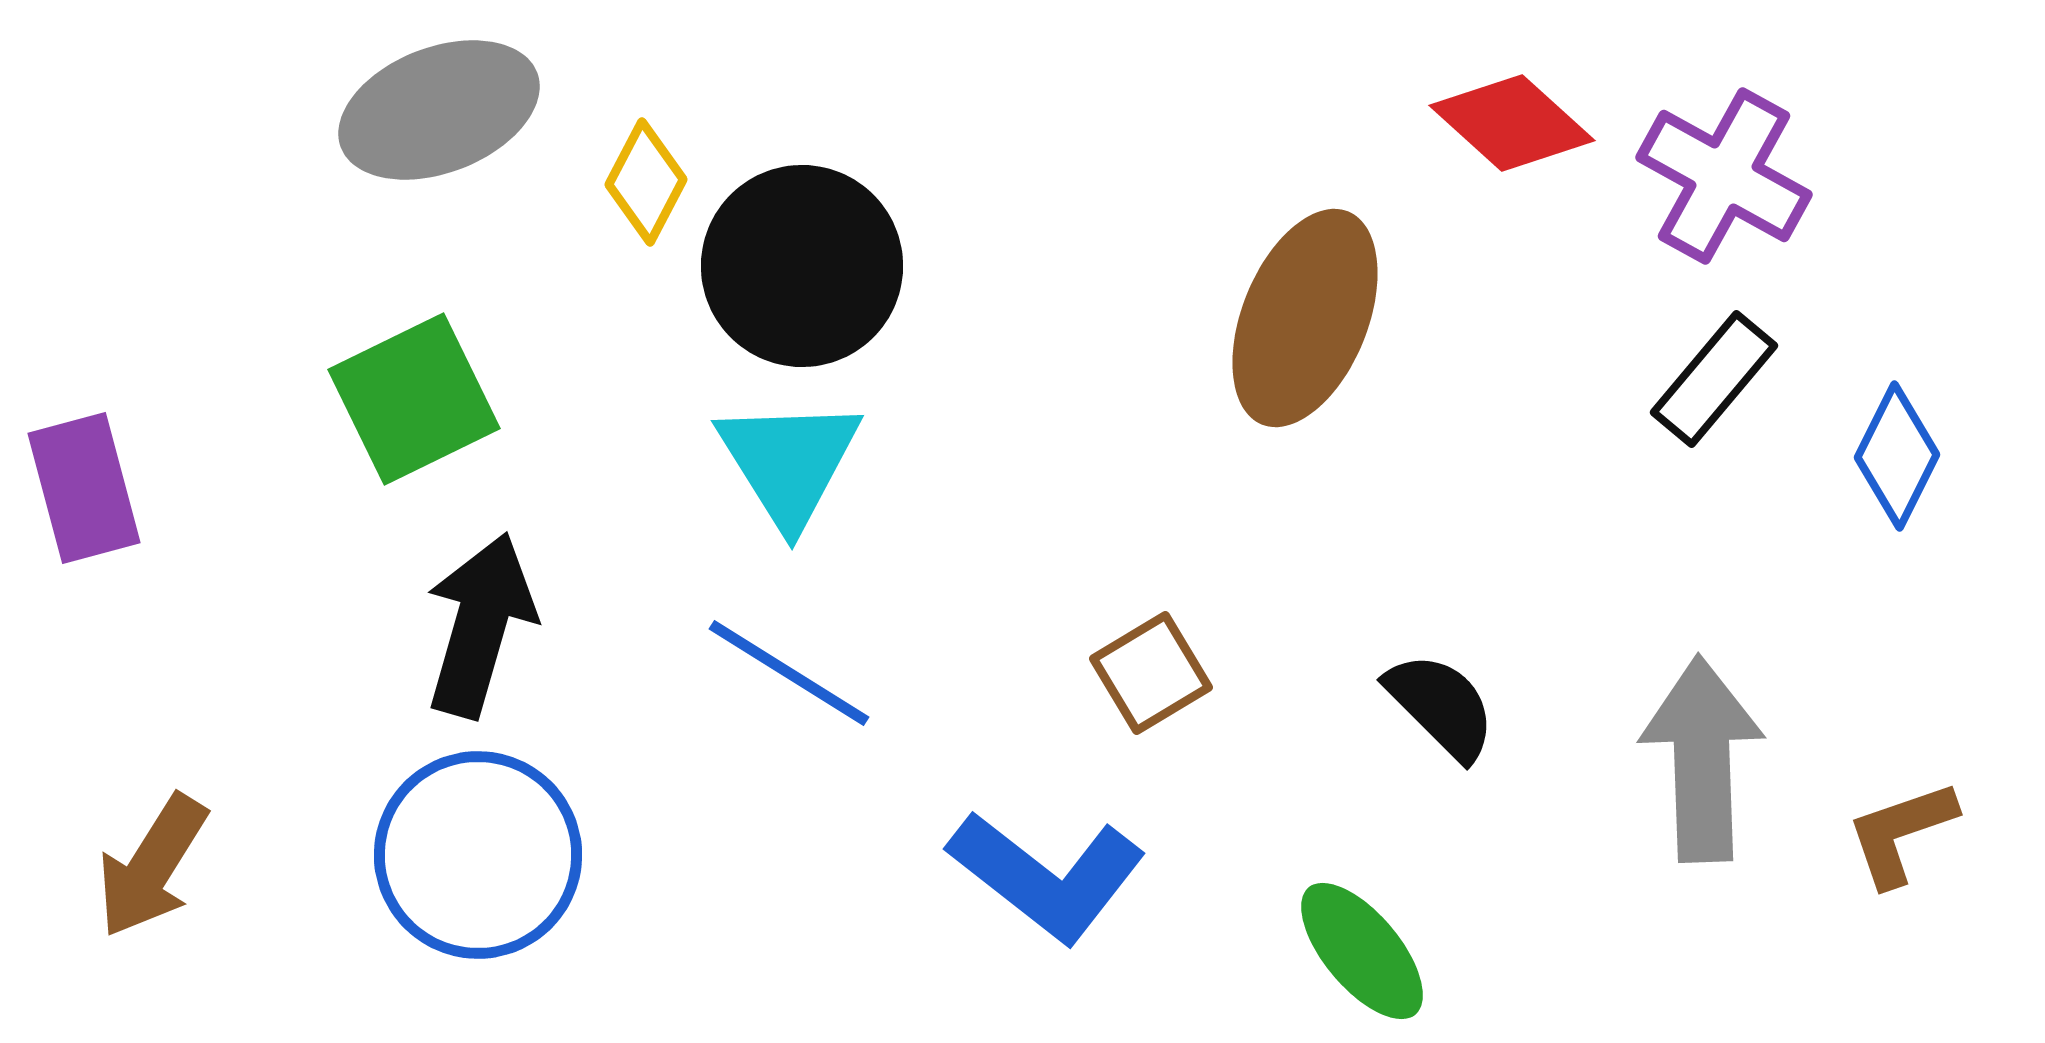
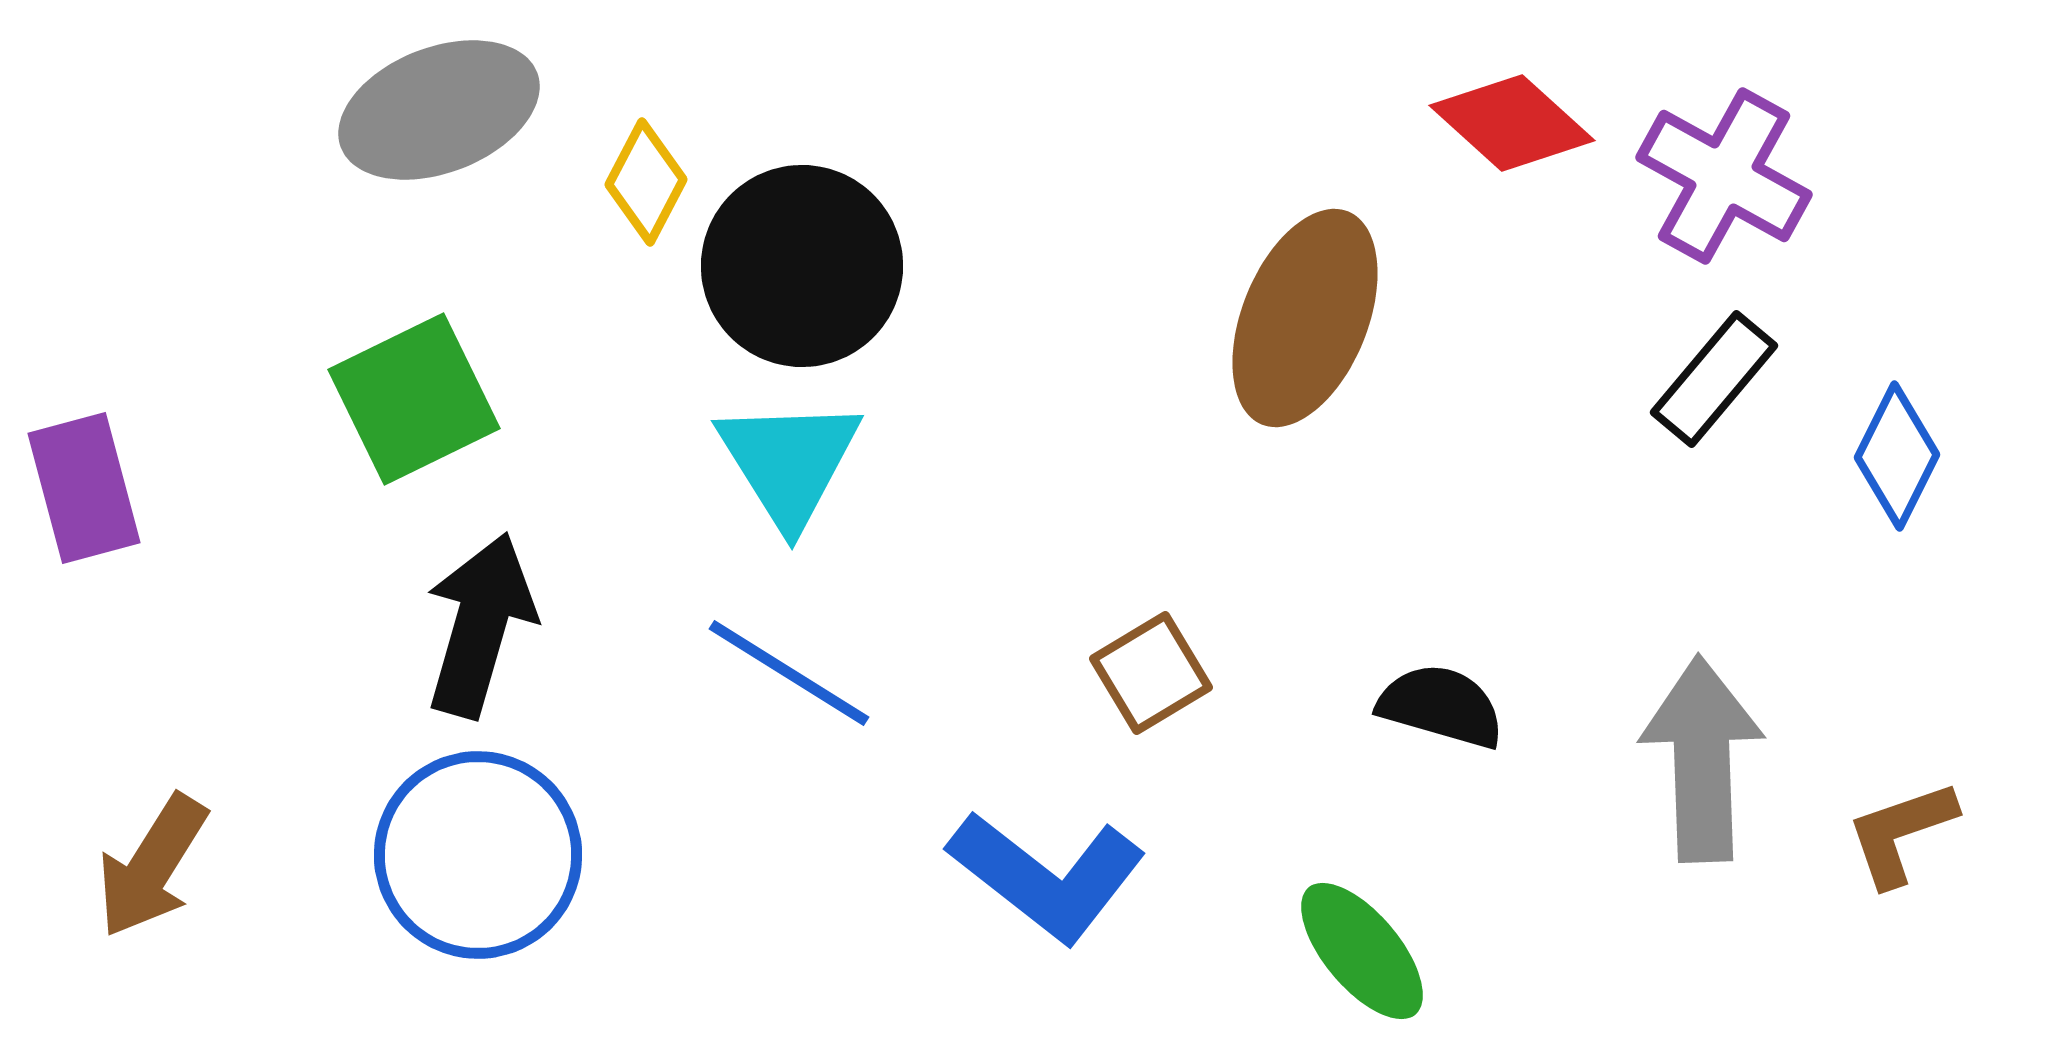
black semicircle: rotated 29 degrees counterclockwise
